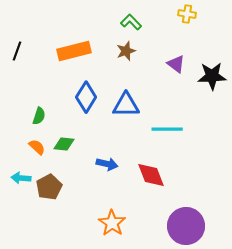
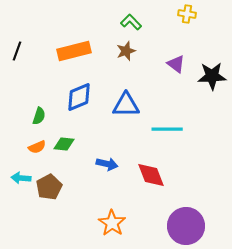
blue diamond: moved 7 px left; rotated 36 degrees clockwise
orange semicircle: rotated 114 degrees clockwise
